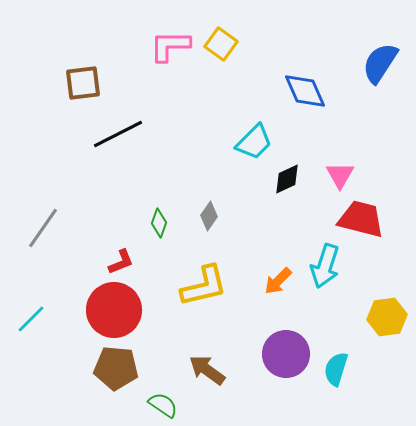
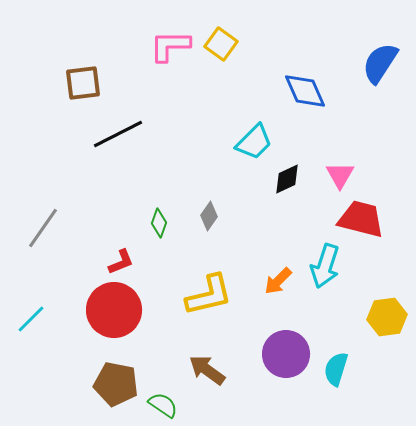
yellow L-shape: moved 5 px right, 9 px down
brown pentagon: moved 16 px down; rotated 6 degrees clockwise
